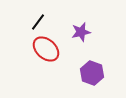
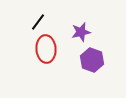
red ellipse: rotated 44 degrees clockwise
purple hexagon: moved 13 px up
